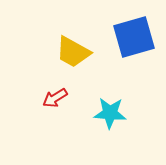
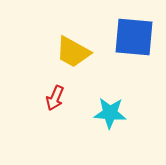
blue square: rotated 21 degrees clockwise
red arrow: rotated 35 degrees counterclockwise
